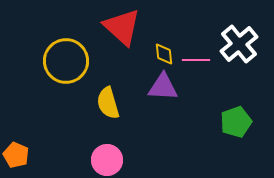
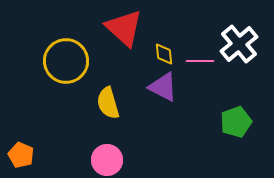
red triangle: moved 2 px right, 1 px down
pink line: moved 4 px right, 1 px down
purple triangle: rotated 24 degrees clockwise
orange pentagon: moved 5 px right
